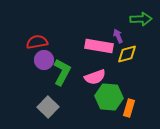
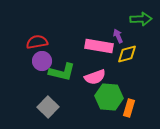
purple circle: moved 2 px left, 1 px down
green L-shape: rotated 76 degrees clockwise
